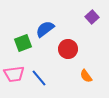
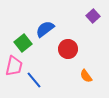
purple square: moved 1 px right, 1 px up
green square: rotated 18 degrees counterclockwise
pink trapezoid: moved 8 px up; rotated 70 degrees counterclockwise
blue line: moved 5 px left, 2 px down
